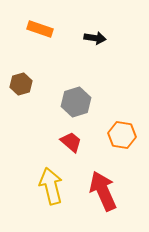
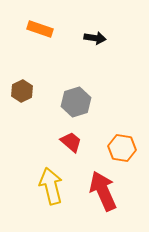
brown hexagon: moved 1 px right, 7 px down; rotated 10 degrees counterclockwise
orange hexagon: moved 13 px down
